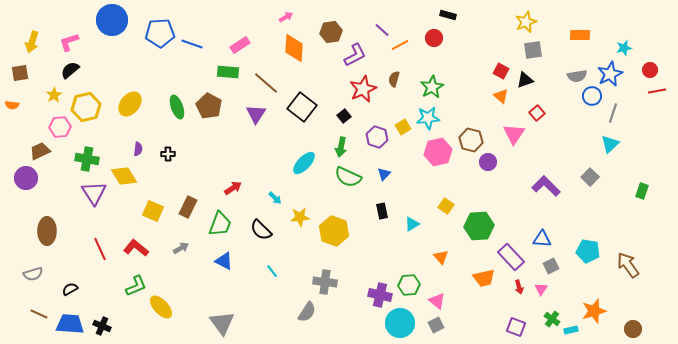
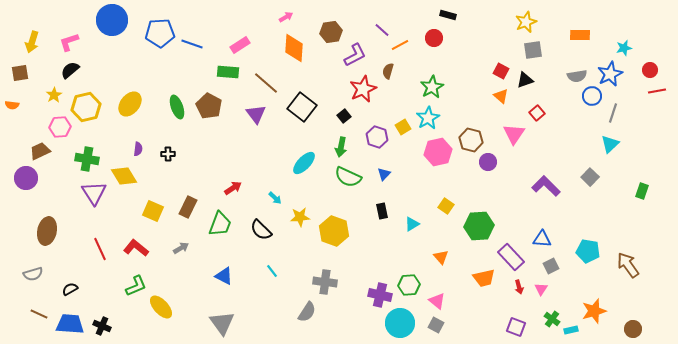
brown semicircle at (394, 79): moved 6 px left, 8 px up
purple triangle at (256, 114): rotated 10 degrees counterclockwise
cyan star at (428, 118): rotated 25 degrees counterclockwise
brown ellipse at (47, 231): rotated 12 degrees clockwise
blue triangle at (224, 261): moved 15 px down
gray square at (436, 325): rotated 35 degrees counterclockwise
